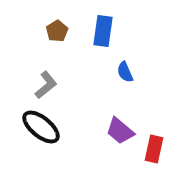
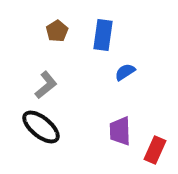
blue rectangle: moved 4 px down
blue semicircle: rotated 80 degrees clockwise
purple trapezoid: rotated 48 degrees clockwise
red rectangle: moved 1 px right, 1 px down; rotated 12 degrees clockwise
